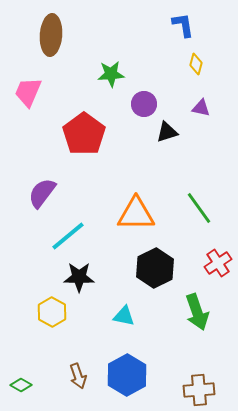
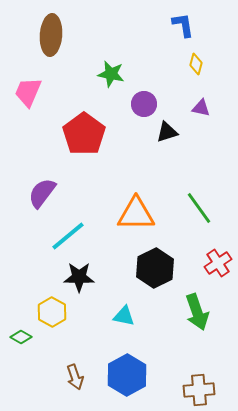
green star: rotated 16 degrees clockwise
brown arrow: moved 3 px left, 1 px down
green diamond: moved 48 px up
